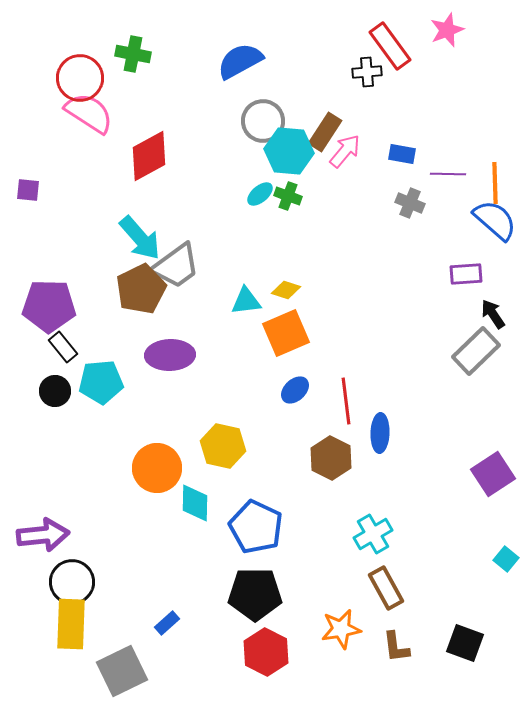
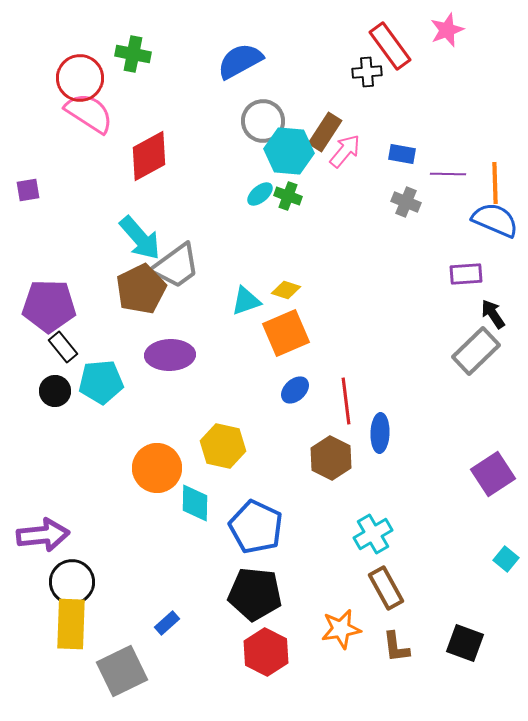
purple square at (28, 190): rotated 15 degrees counterclockwise
gray cross at (410, 203): moved 4 px left, 1 px up
blue semicircle at (495, 220): rotated 18 degrees counterclockwise
cyan triangle at (246, 301): rotated 12 degrees counterclockwise
black pentagon at (255, 594): rotated 6 degrees clockwise
